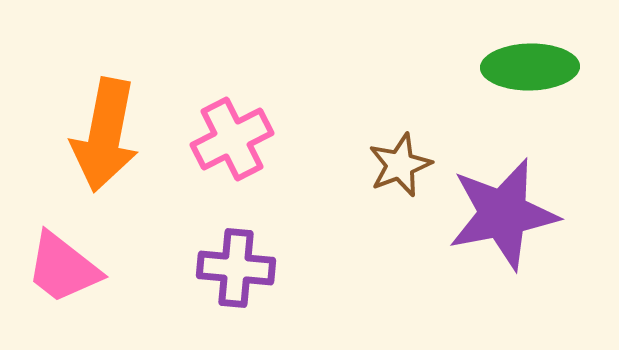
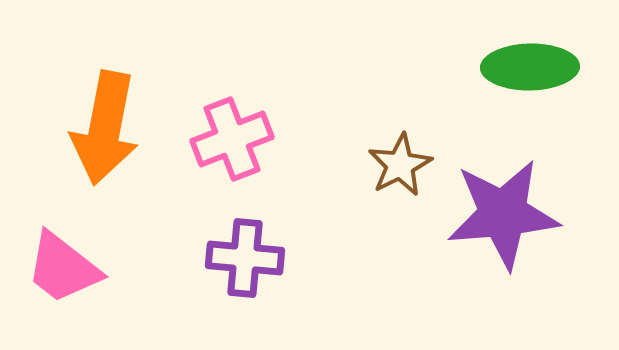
orange arrow: moved 7 px up
pink cross: rotated 6 degrees clockwise
brown star: rotated 6 degrees counterclockwise
purple star: rotated 6 degrees clockwise
purple cross: moved 9 px right, 10 px up
